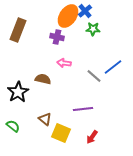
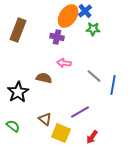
blue line: moved 18 px down; rotated 42 degrees counterclockwise
brown semicircle: moved 1 px right, 1 px up
purple line: moved 3 px left, 3 px down; rotated 24 degrees counterclockwise
